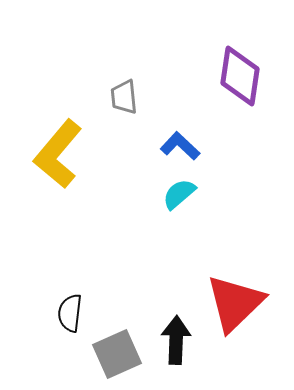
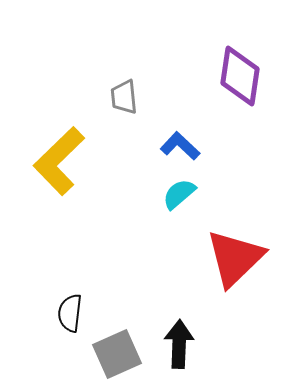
yellow L-shape: moved 1 px right, 7 px down; rotated 6 degrees clockwise
red triangle: moved 45 px up
black arrow: moved 3 px right, 4 px down
